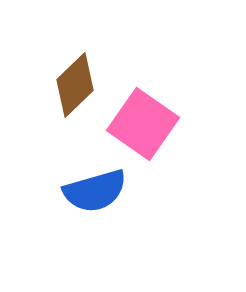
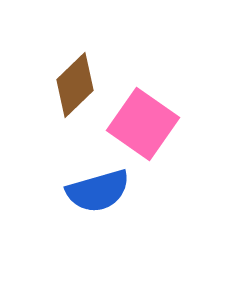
blue semicircle: moved 3 px right
